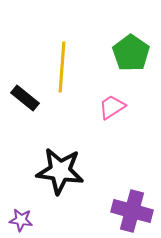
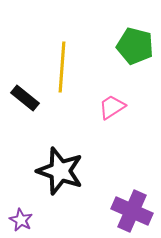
green pentagon: moved 4 px right, 7 px up; rotated 21 degrees counterclockwise
black star: rotated 12 degrees clockwise
purple cross: rotated 9 degrees clockwise
purple star: rotated 20 degrees clockwise
